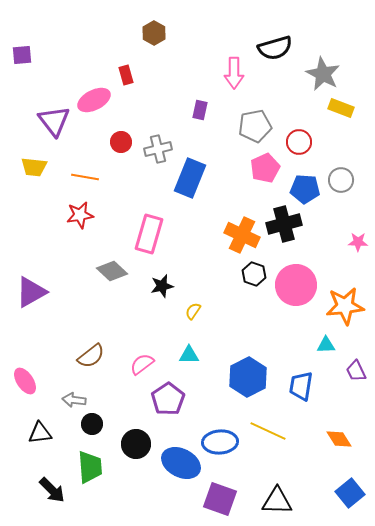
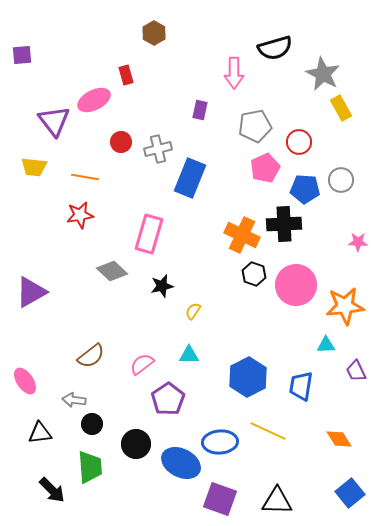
yellow rectangle at (341, 108): rotated 40 degrees clockwise
black cross at (284, 224): rotated 12 degrees clockwise
